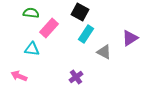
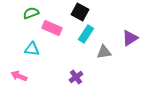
green semicircle: rotated 28 degrees counterclockwise
pink rectangle: moved 3 px right; rotated 72 degrees clockwise
gray triangle: rotated 35 degrees counterclockwise
